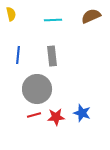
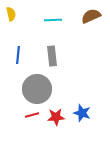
red line: moved 2 px left
